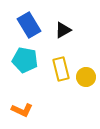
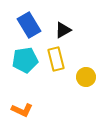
cyan pentagon: rotated 20 degrees counterclockwise
yellow rectangle: moved 5 px left, 10 px up
